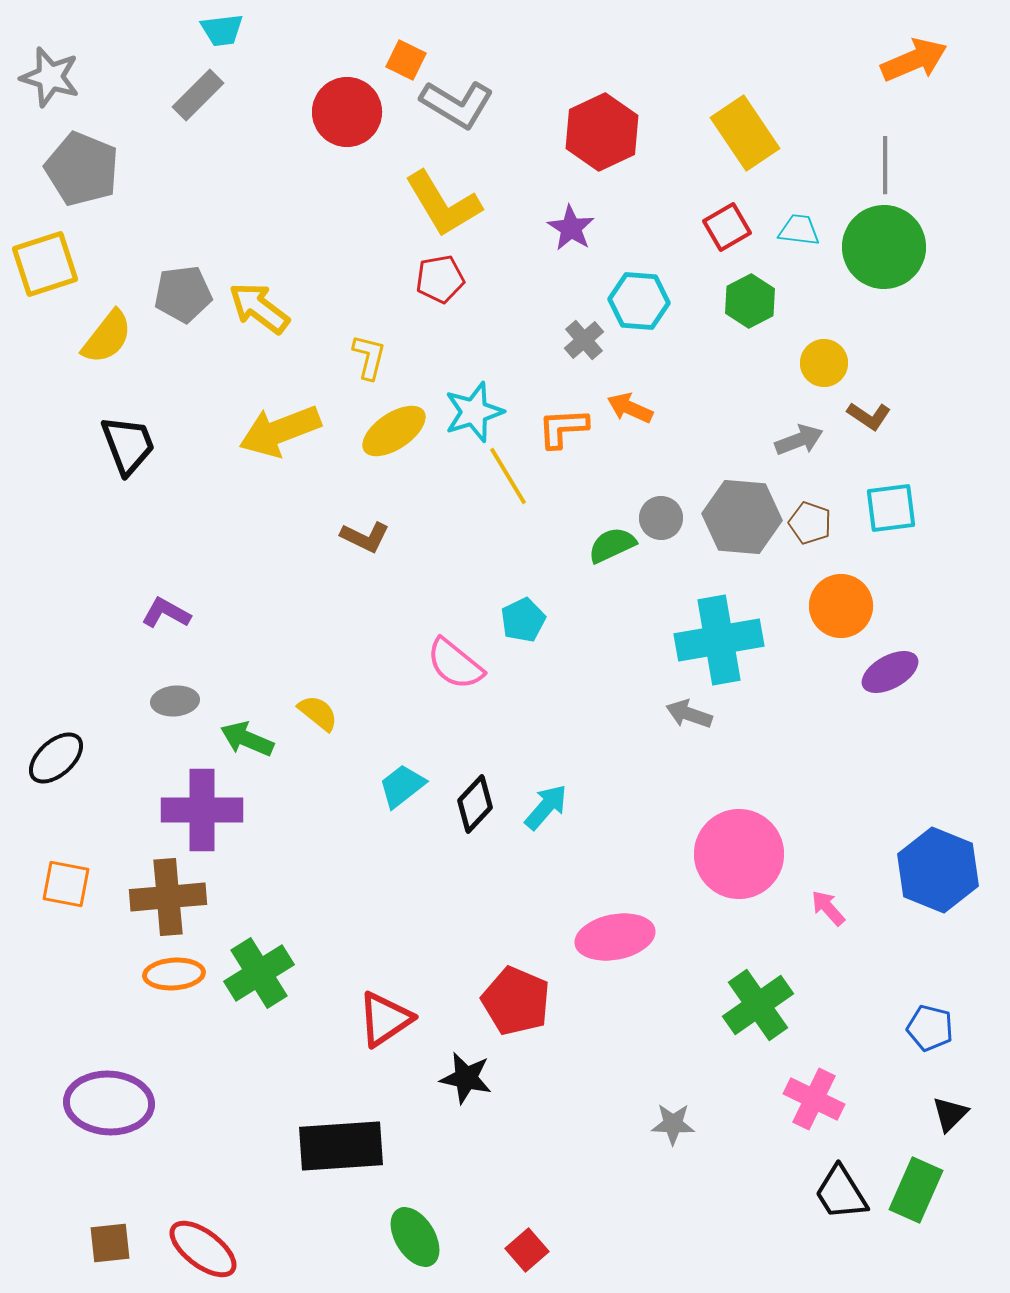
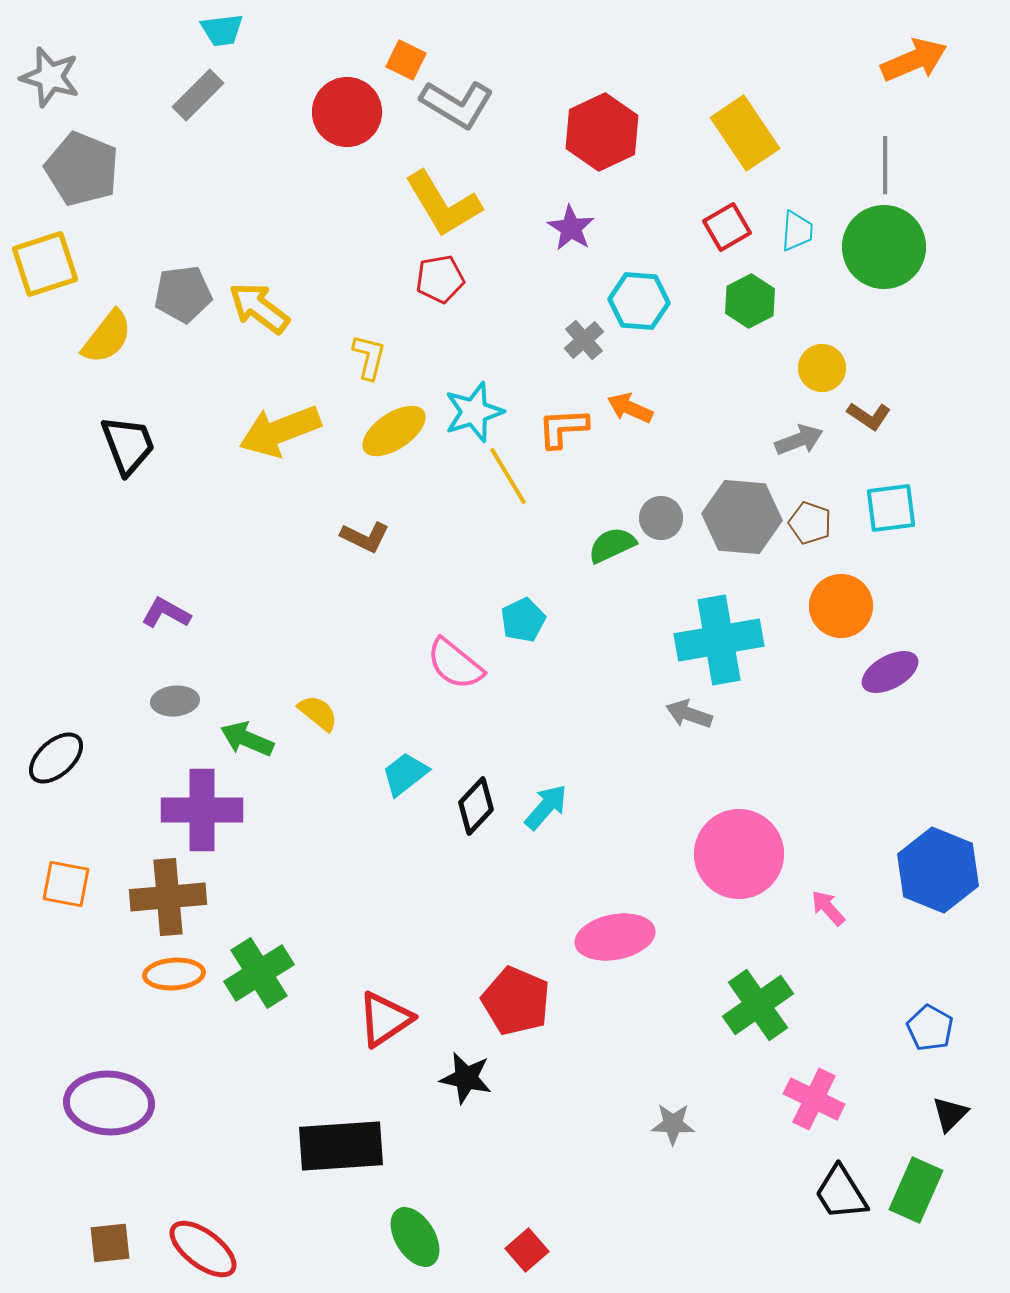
cyan trapezoid at (799, 230): moved 2 px left, 1 px down; rotated 87 degrees clockwise
yellow circle at (824, 363): moved 2 px left, 5 px down
cyan trapezoid at (402, 786): moved 3 px right, 12 px up
black diamond at (475, 804): moved 1 px right, 2 px down
blue pentagon at (930, 1028): rotated 15 degrees clockwise
